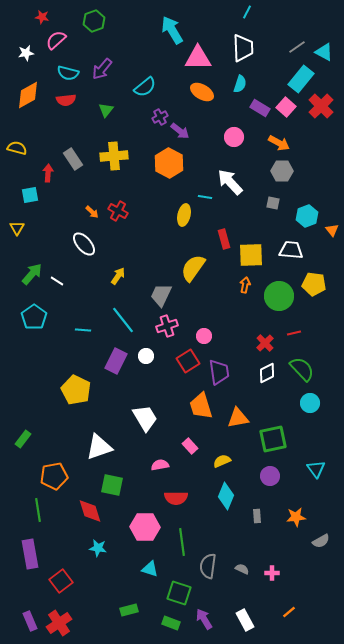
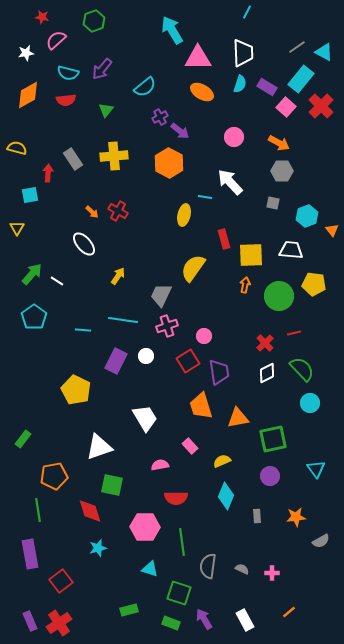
white trapezoid at (243, 48): moved 5 px down
purple rectangle at (260, 108): moved 7 px right, 21 px up
cyan line at (123, 320): rotated 44 degrees counterclockwise
cyan star at (98, 548): rotated 24 degrees counterclockwise
